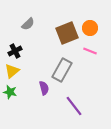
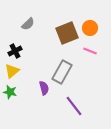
gray rectangle: moved 2 px down
